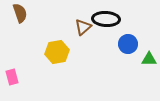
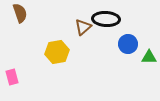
green triangle: moved 2 px up
